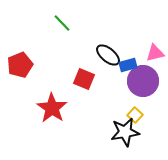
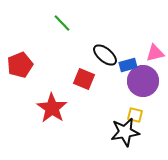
black ellipse: moved 3 px left
yellow square: rotated 28 degrees counterclockwise
